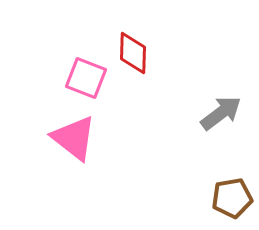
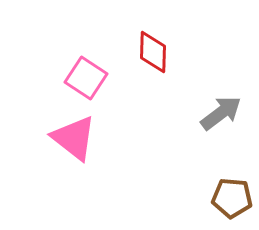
red diamond: moved 20 px right, 1 px up
pink square: rotated 12 degrees clockwise
brown pentagon: rotated 15 degrees clockwise
